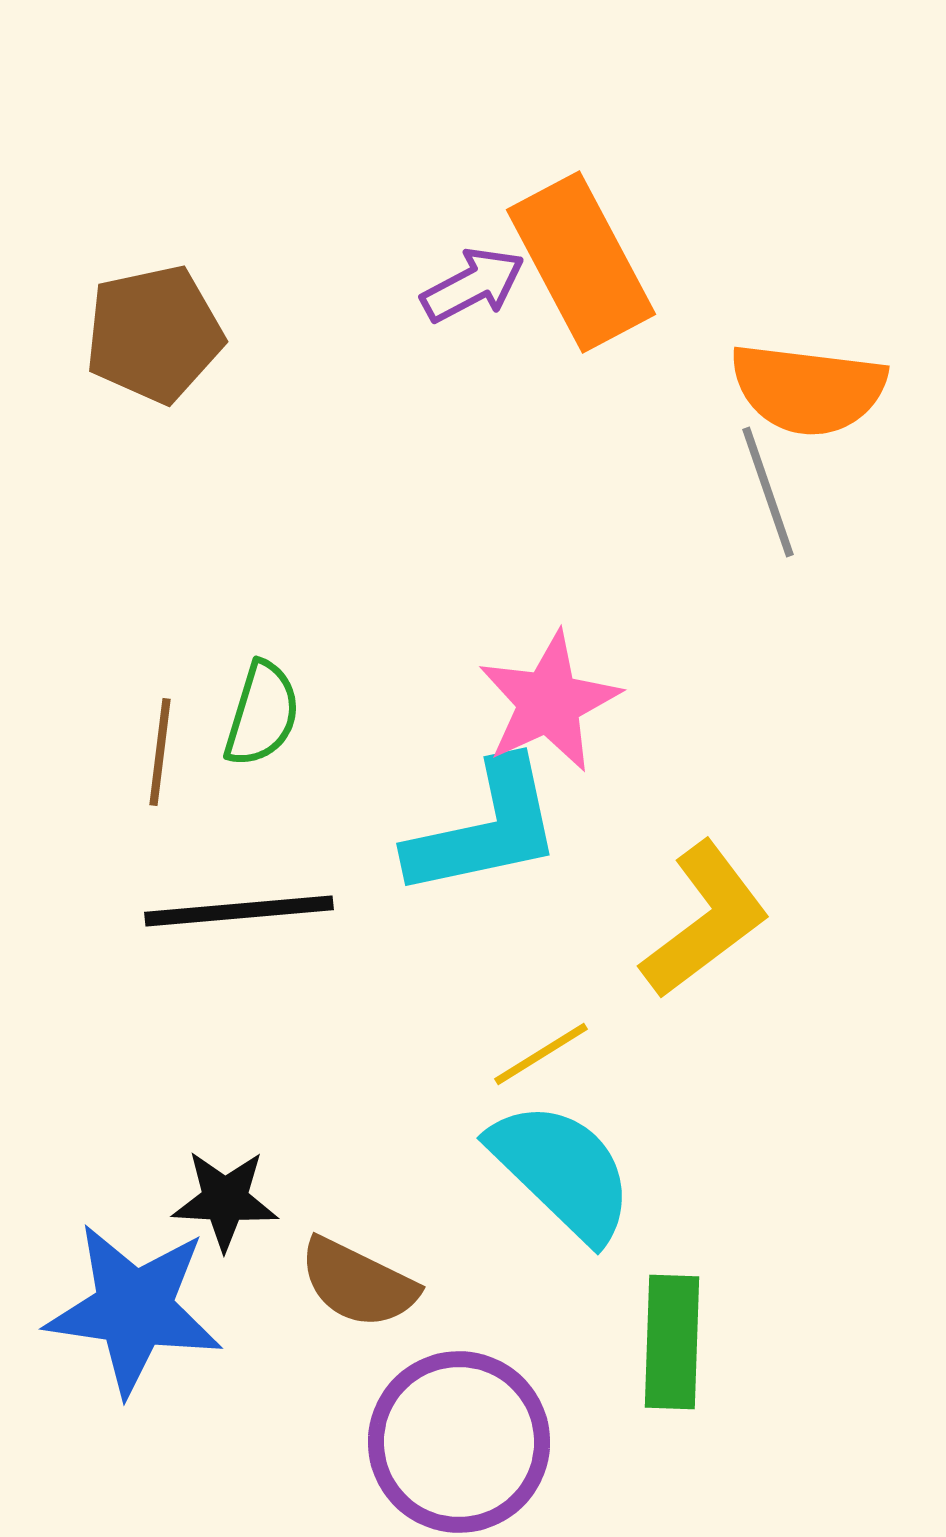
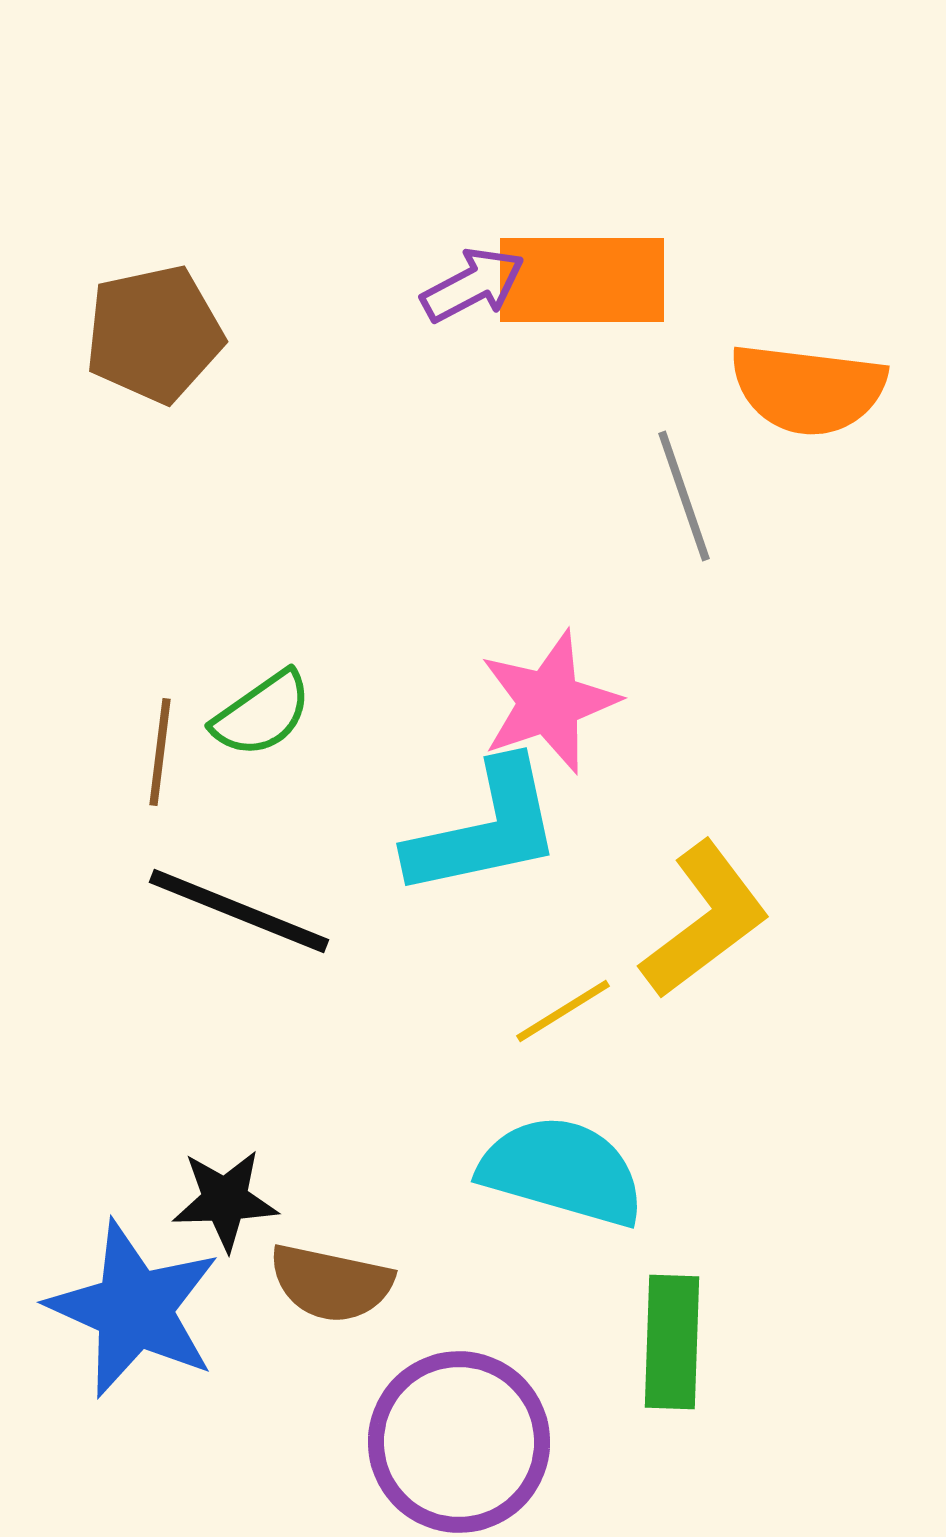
orange rectangle: moved 1 px right, 18 px down; rotated 62 degrees counterclockwise
gray line: moved 84 px left, 4 px down
pink star: rotated 6 degrees clockwise
green semicircle: rotated 38 degrees clockwise
black line: rotated 27 degrees clockwise
yellow line: moved 22 px right, 43 px up
cyan semicircle: rotated 28 degrees counterclockwise
black star: rotated 5 degrees counterclockwise
brown semicircle: moved 27 px left; rotated 14 degrees counterclockwise
blue star: rotated 16 degrees clockwise
